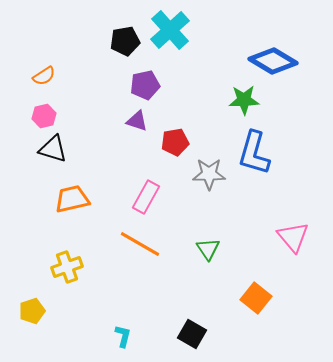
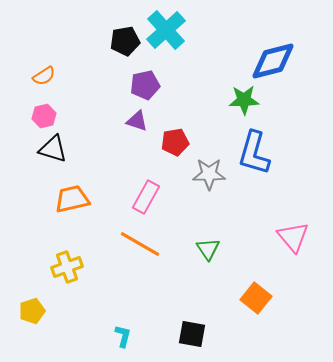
cyan cross: moved 4 px left
blue diamond: rotated 45 degrees counterclockwise
black square: rotated 20 degrees counterclockwise
